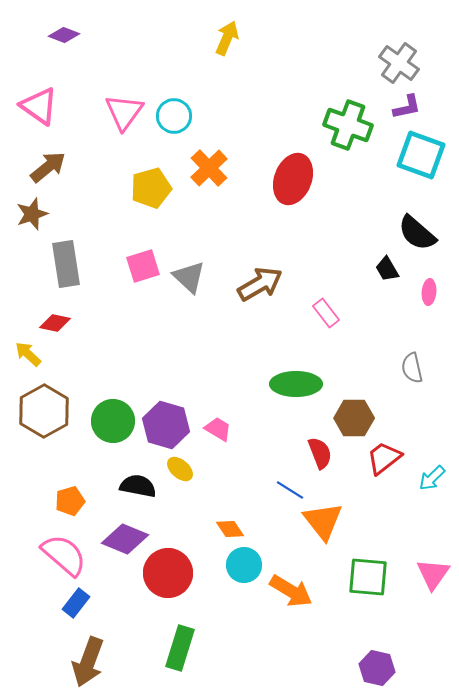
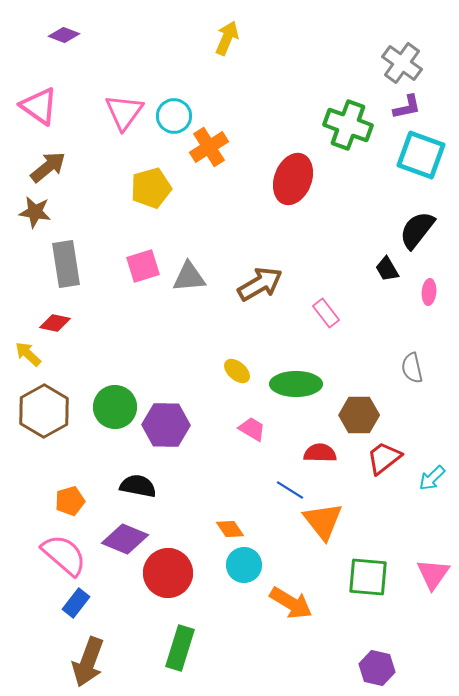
gray cross at (399, 63): moved 3 px right
orange cross at (209, 168): moved 21 px up; rotated 12 degrees clockwise
brown star at (32, 214): moved 3 px right, 2 px up; rotated 28 degrees clockwise
black semicircle at (417, 233): moved 3 px up; rotated 87 degrees clockwise
gray triangle at (189, 277): rotated 48 degrees counterclockwise
brown hexagon at (354, 418): moved 5 px right, 3 px up
green circle at (113, 421): moved 2 px right, 14 px up
purple hexagon at (166, 425): rotated 15 degrees counterclockwise
pink trapezoid at (218, 429): moved 34 px right
red semicircle at (320, 453): rotated 68 degrees counterclockwise
yellow ellipse at (180, 469): moved 57 px right, 98 px up
orange arrow at (291, 591): moved 12 px down
